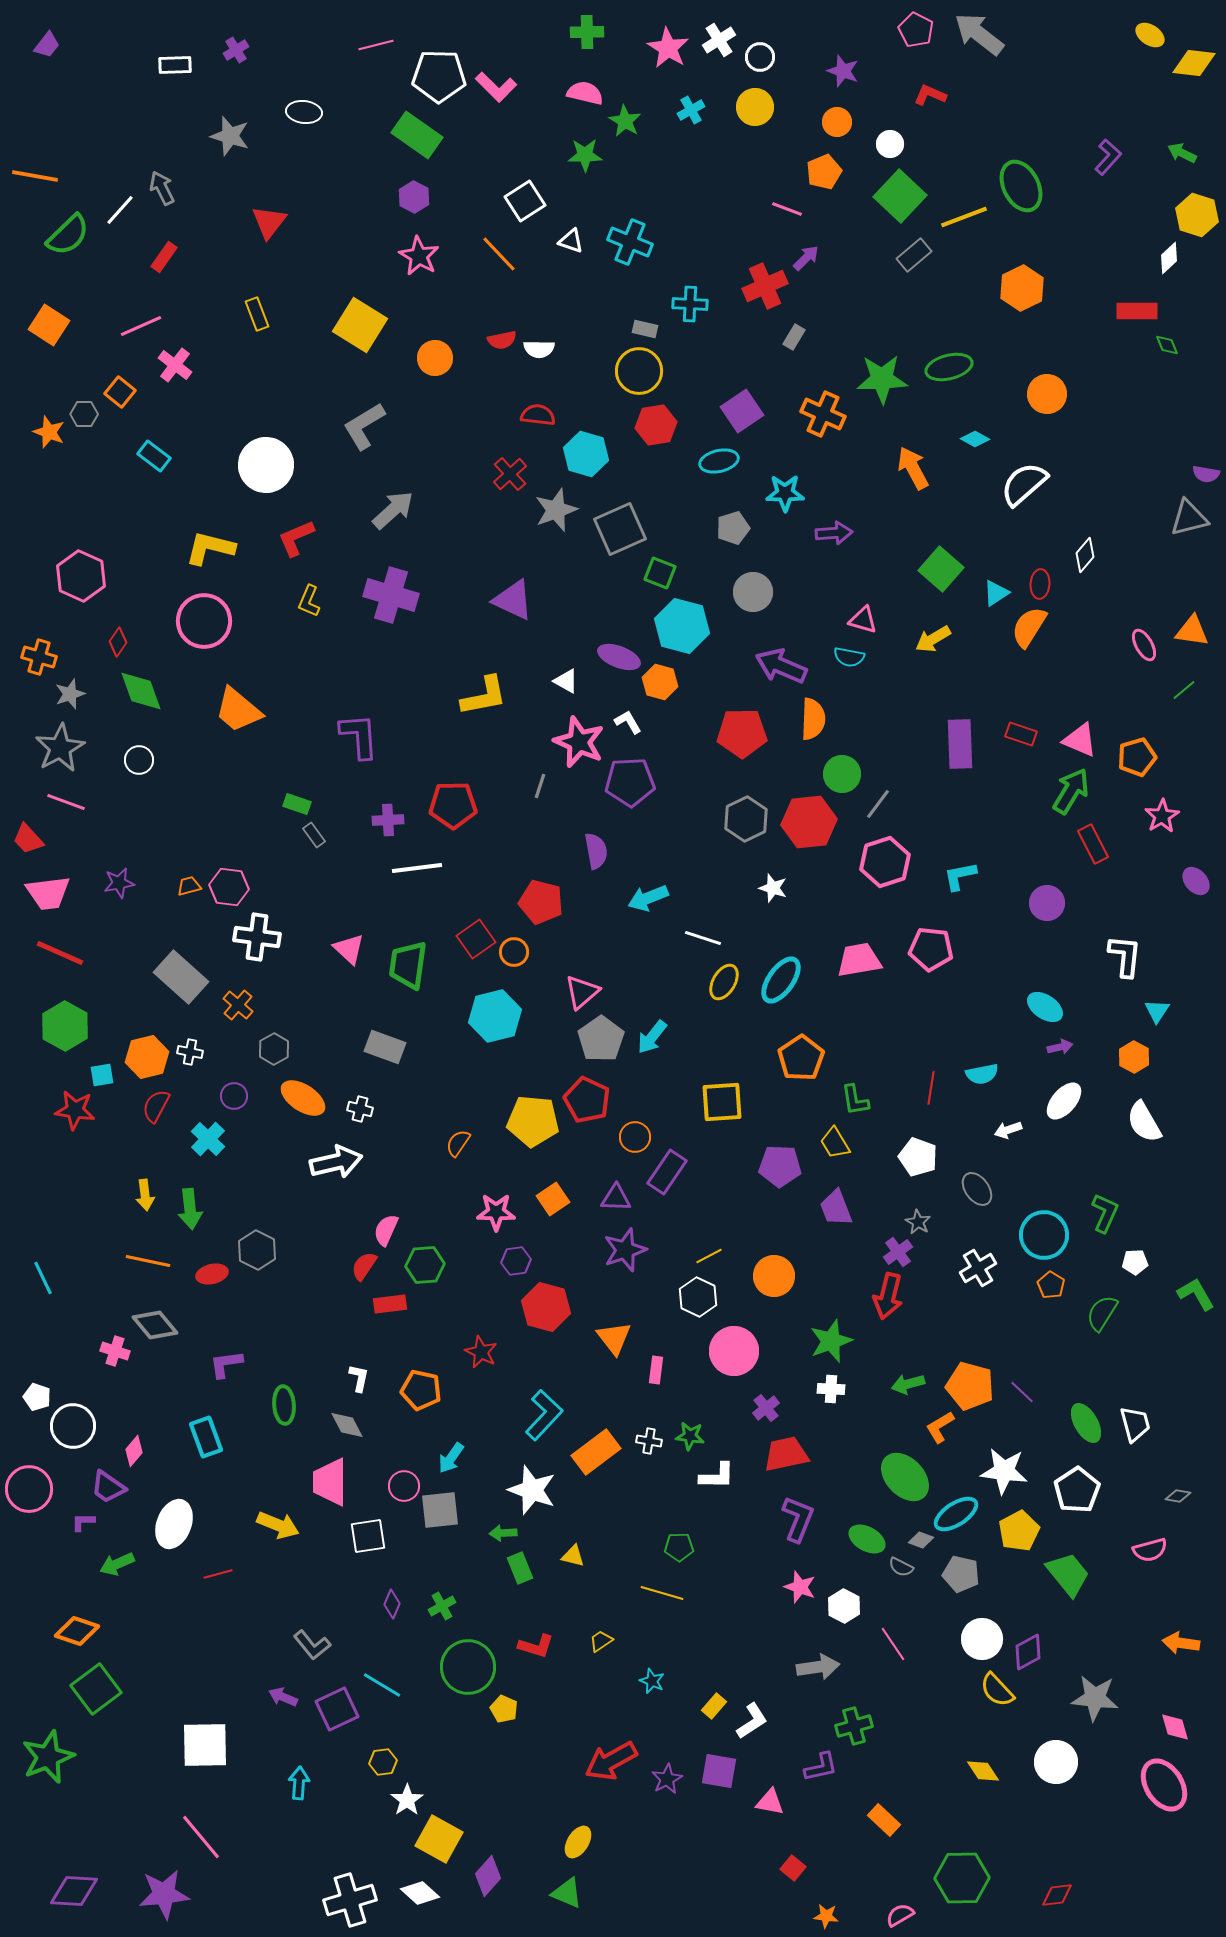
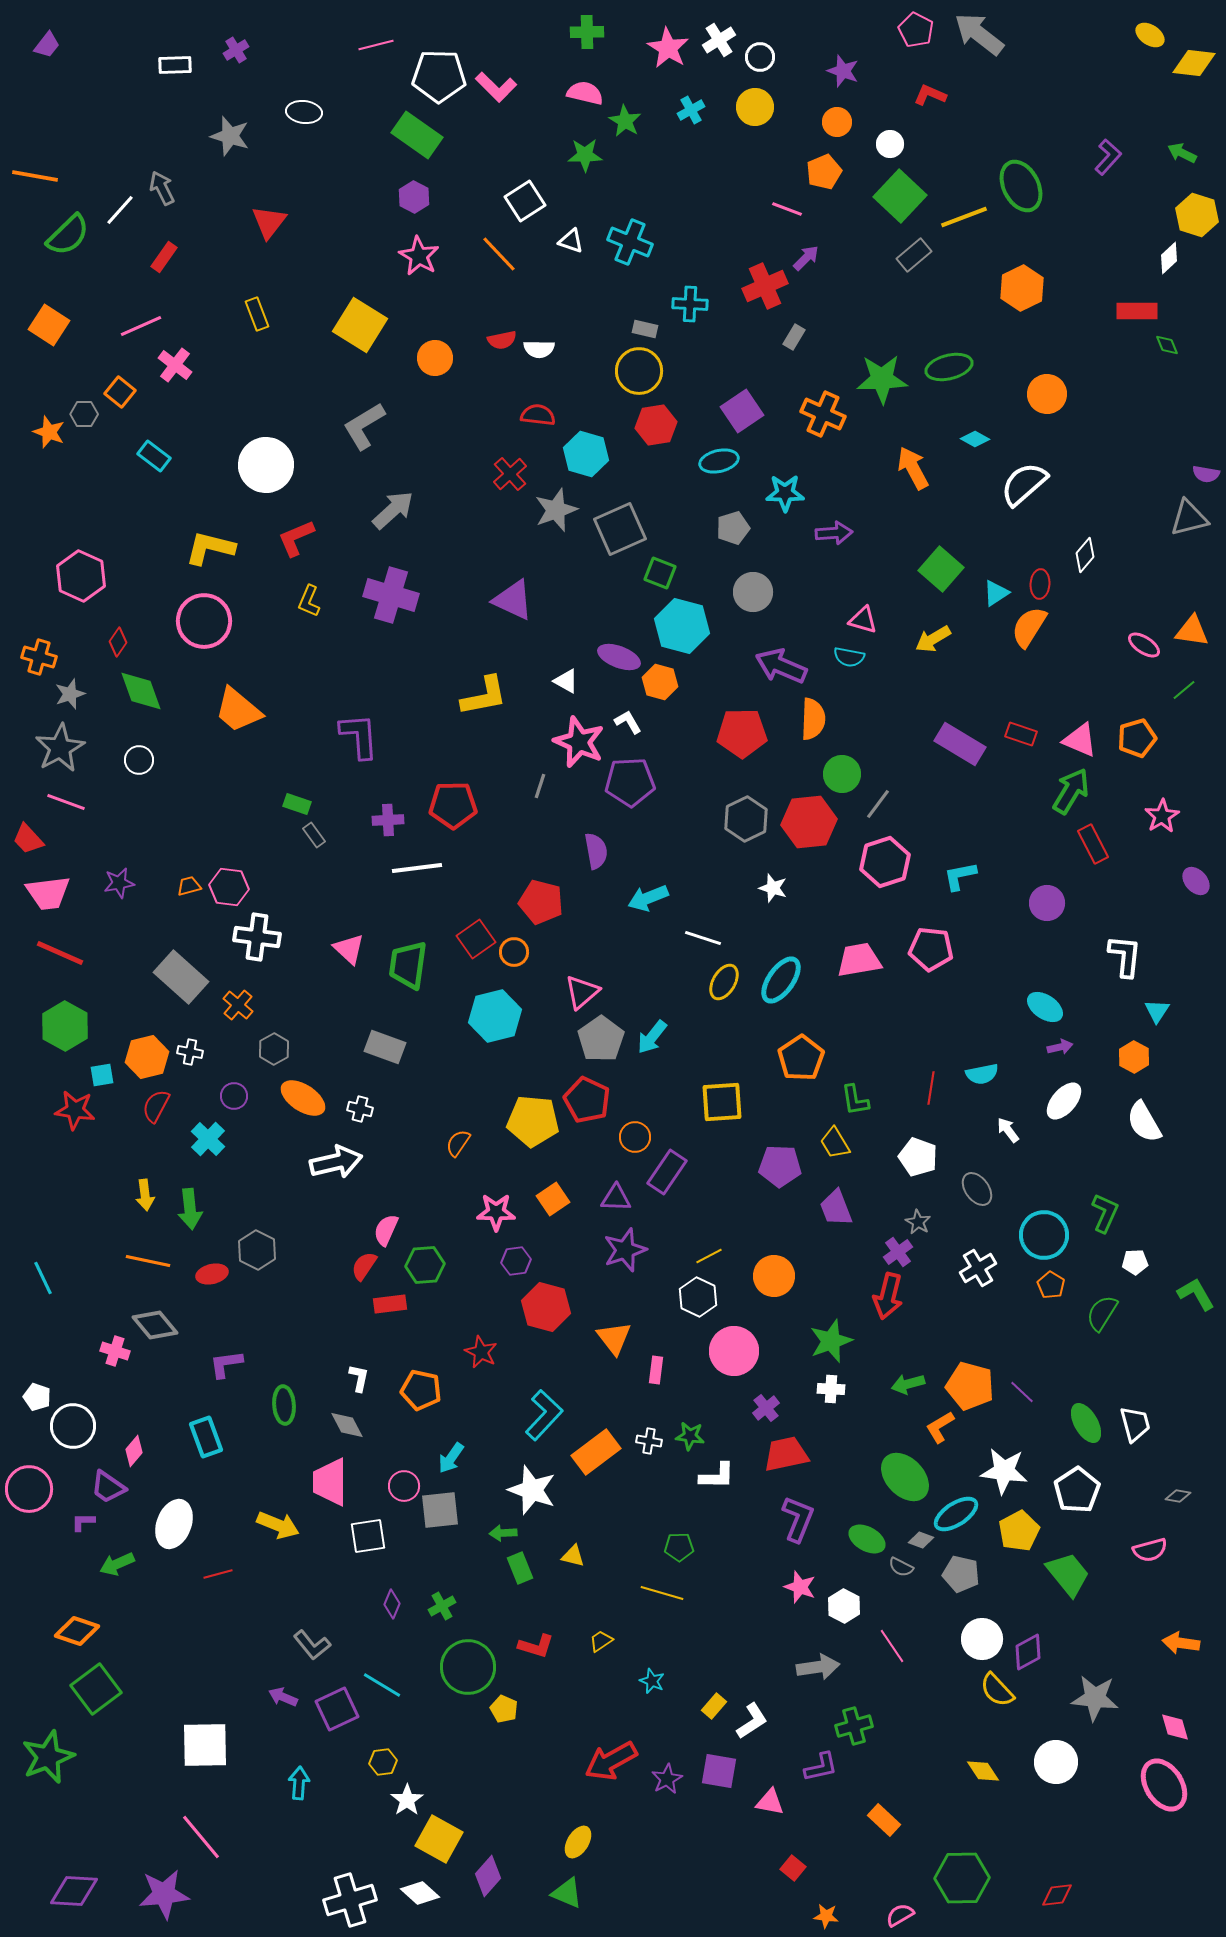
pink ellipse at (1144, 645): rotated 28 degrees counterclockwise
purple rectangle at (960, 744): rotated 57 degrees counterclockwise
orange pentagon at (1137, 757): moved 19 px up
white arrow at (1008, 1130): rotated 72 degrees clockwise
pink line at (893, 1644): moved 1 px left, 2 px down
